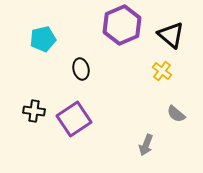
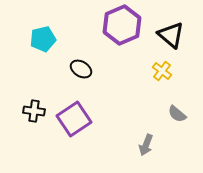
black ellipse: rotated 45 degrees counterclockwise
gray semicircle: moved 1 px right
